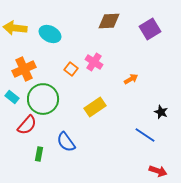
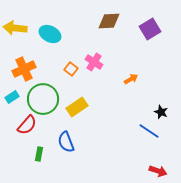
cyan rectangle: rotated 72 degrees counterclockwise
yellow rectangle: moved 18 px left
blue line: moved 4 px right, 4 px up
blue semicircle: rotated 15 degrees clockwise
